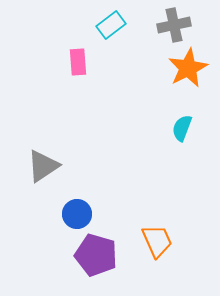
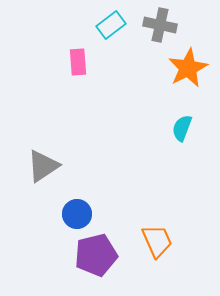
gray cross: moved 14 px left; rotated 24 degrees clockwise
purple pentagon: rotated 30 degrees counterclockwise
